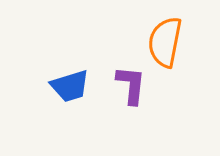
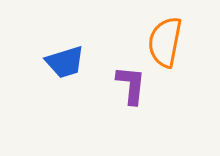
blue trapezoid: moved 5 px left, 24 px up
